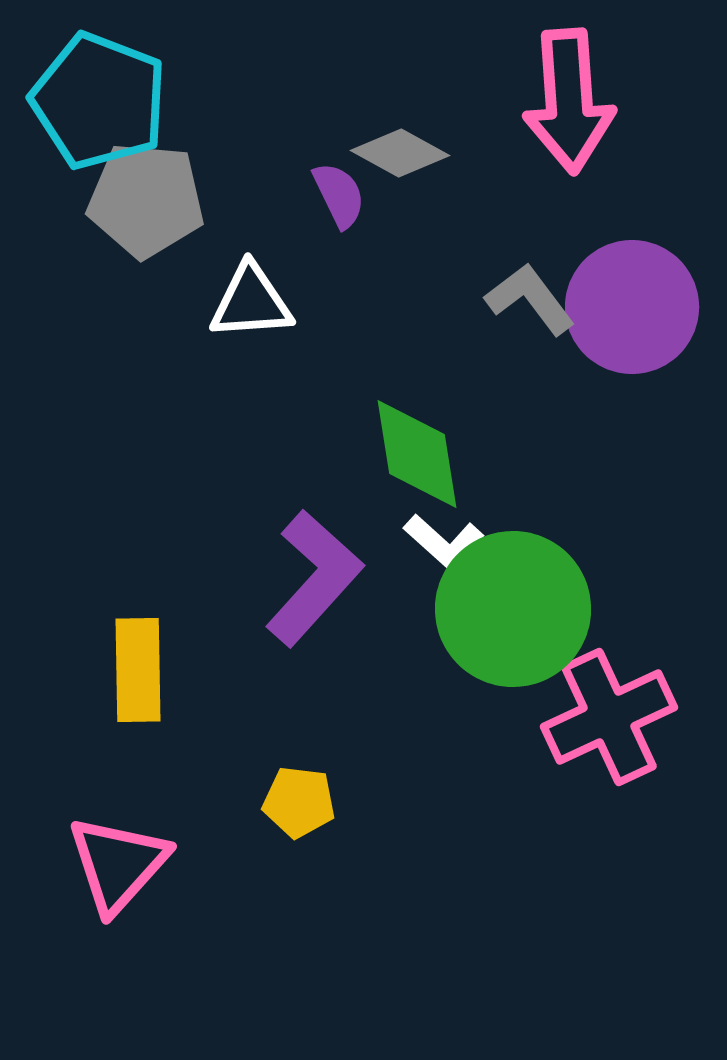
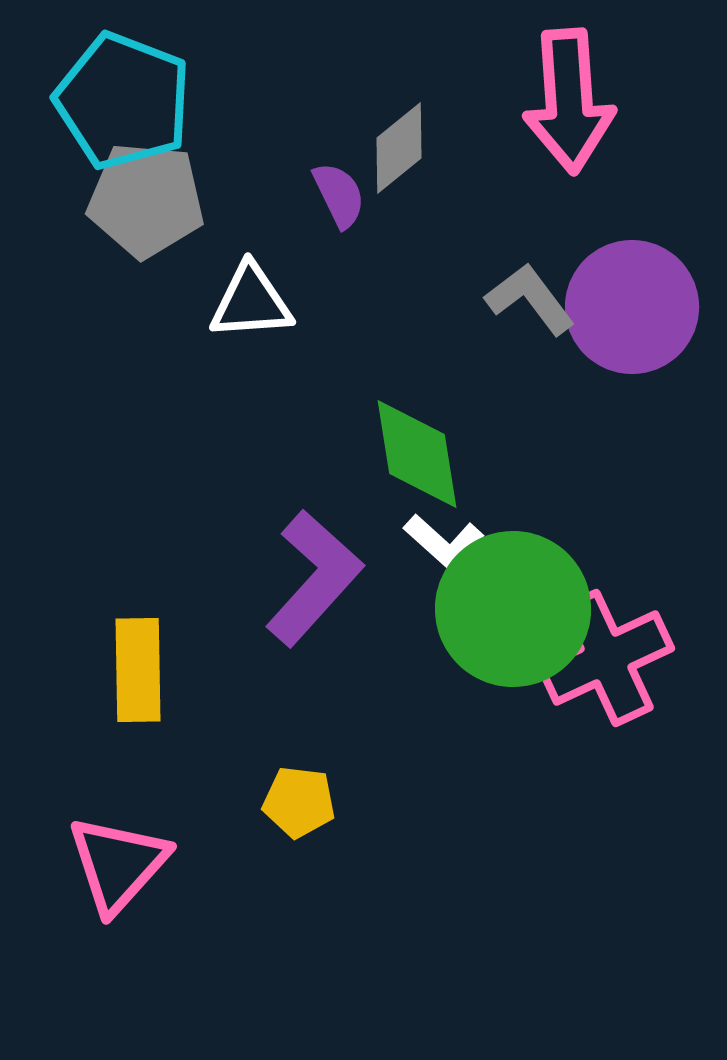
cyan pentagon: moved 24 px right
gray diamond: moved 1 px left, 5 px up; rotated 68 degrees counterclockwise
pink cross: moved 3 px left, 59 px up
